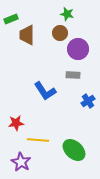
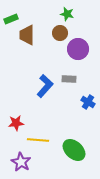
gray rectangle: moved 4 px left, 4 px down
blue L-shape: moved 5 px up; rotated 105 degrees counterclockwise
blue cross: moved 1 px down; rotated 24 degrees counterclockwise
